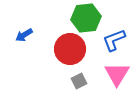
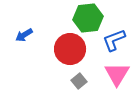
green hexagon: moved 2 px right
gray square: rotated 14 degrees counterclockwise
